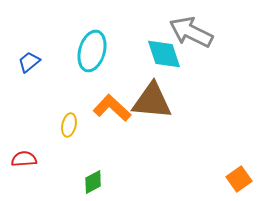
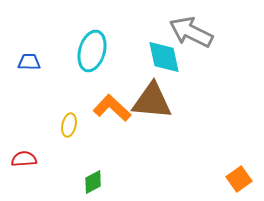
cyan diamond: moved 3 px down; rotated 6 degrees clockwise
blue trapezoid: rotated 40 degrees clockwise
